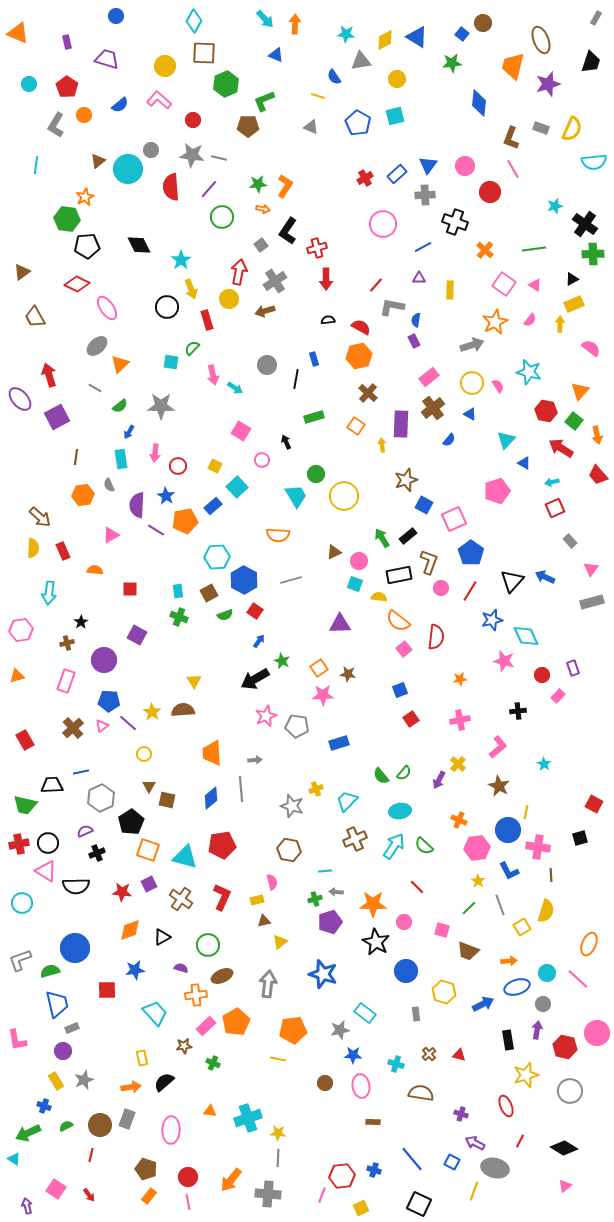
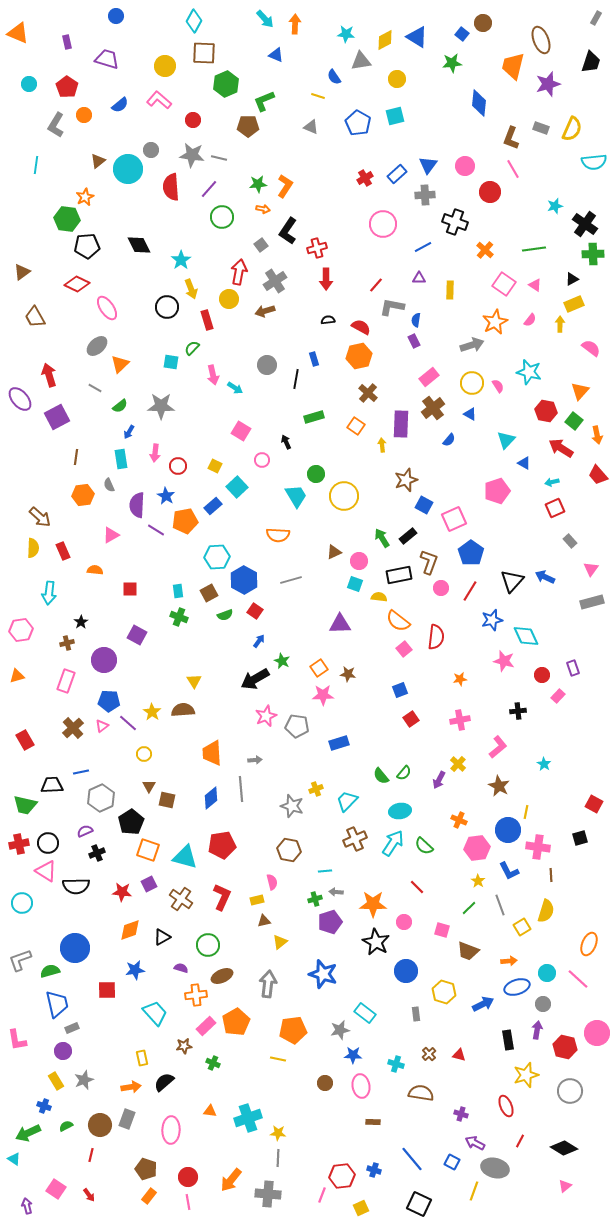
cyan arrow at (394, 846): moved 1 px left, 3 px up
